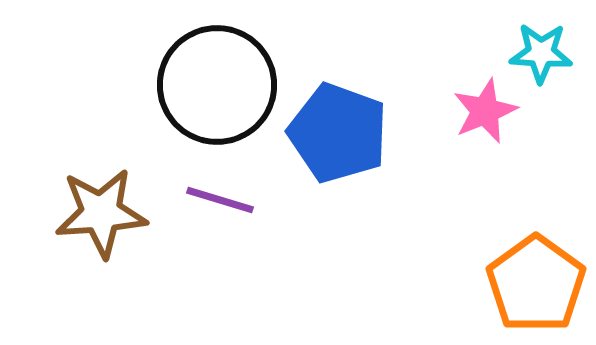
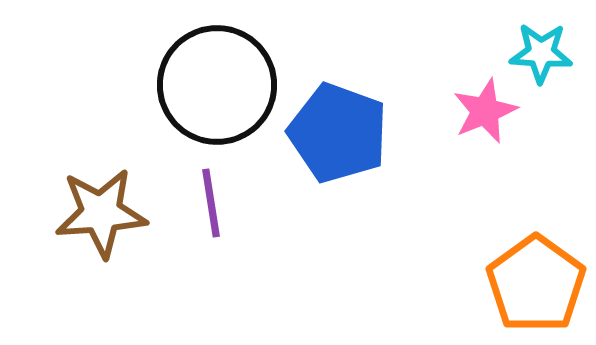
purple line: moved 9 px left, 3 px down; rotated 64 degrees clockwise
